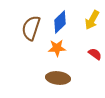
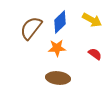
yellow arrow: rotated 90 degrees counterclockwise
brown semicircle: rotated 20 degrees clockwise
